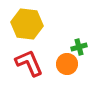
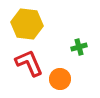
orange circle: moved 7 px left, 15 px down
